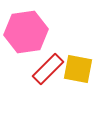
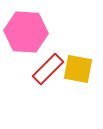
pink hexagon: rotated 12 degrees clockwise
